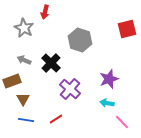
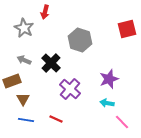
red line: rotated 56 degrees clockwise
